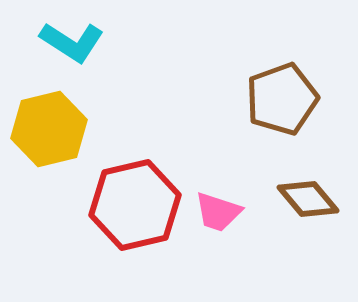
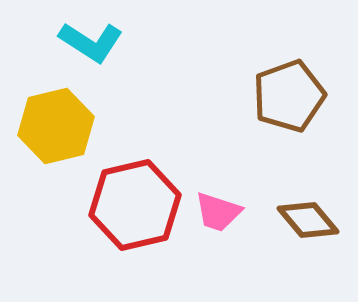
cyan L-shape: moved 19 px right
brown pentagon: moved 7 px right, 3 px up
yellow hexagon: moved 7 px right, 3 px up
brown diamond: moved 21 px down
